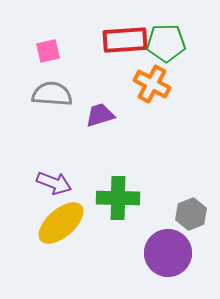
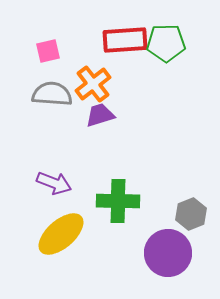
orange cross: moved 59 px left; rotated 24 degrees clockwise
green cross: moved 3 px down
yellow ellipse: moved 11 px down
